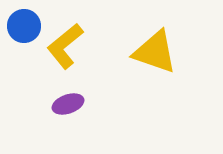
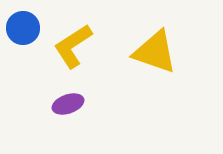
blue circle: moved 1 px left, 2 px down
yellow L-shape: moved 8 px right; rotated 6 degrees clockwise
